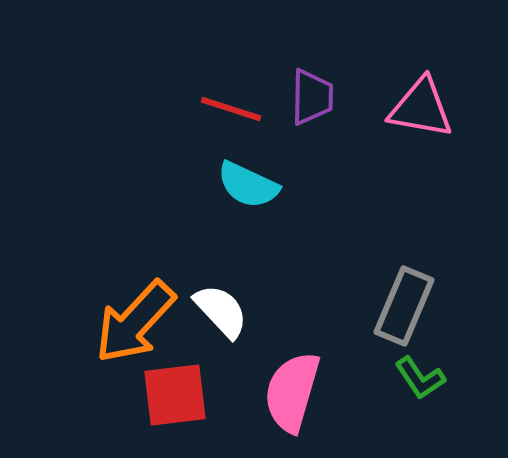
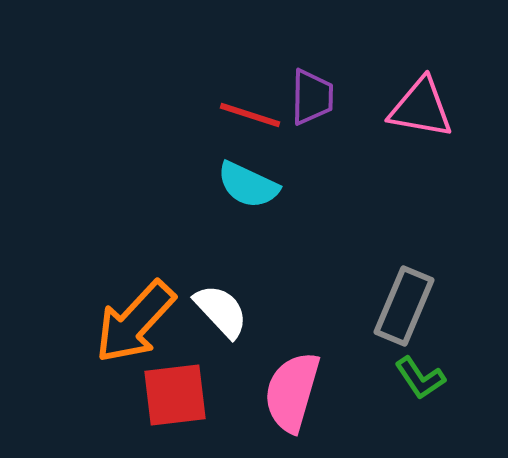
red line: moved 19 px right, 6 px down
